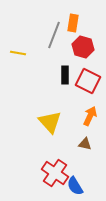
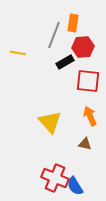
red hexagon: rotated 20 degrees counterclockwise
black rectangle: moved 13 px up; rotated 60 degrees clockwise
red square: rotated 20 degrees counterclockwise
orange arrow: rotated 48 degrees counterclockwise
red cross: moved 5 px down; rotated 12 degrees counterclockwise
